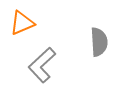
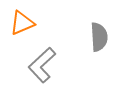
gray semicircle: moved 5 px up
